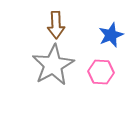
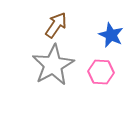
brown arrow: rotated 144 degrees counterclockwise
blue star: rotated 25 degrees counterclockwise
